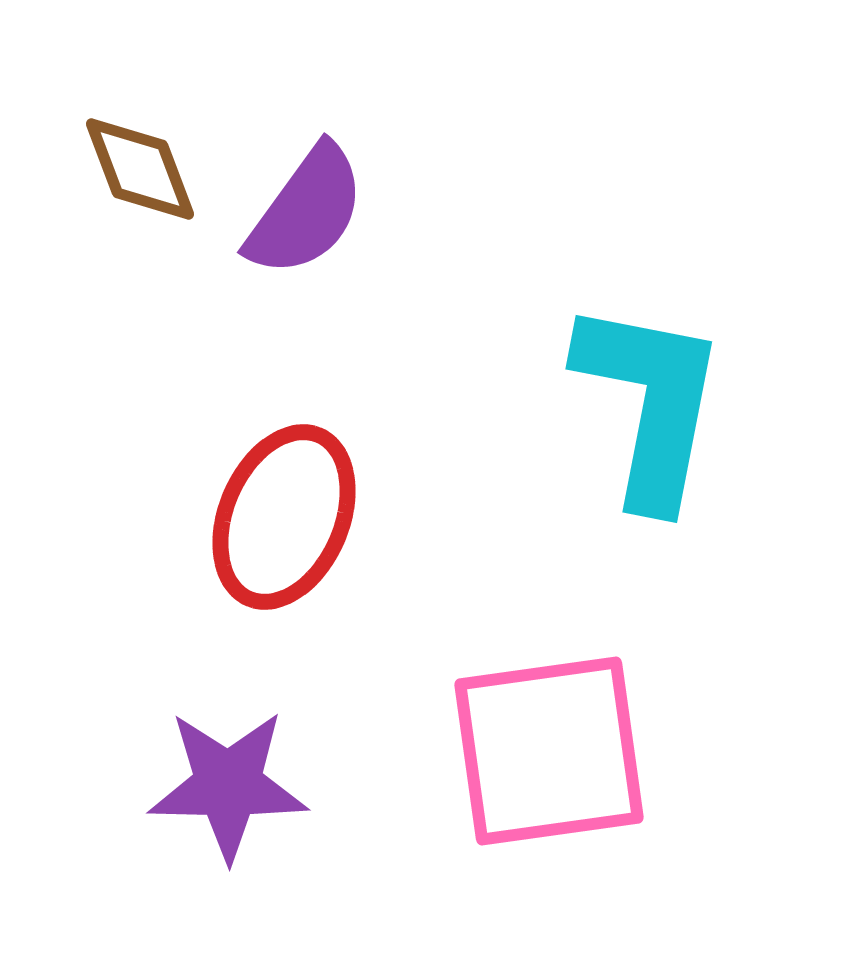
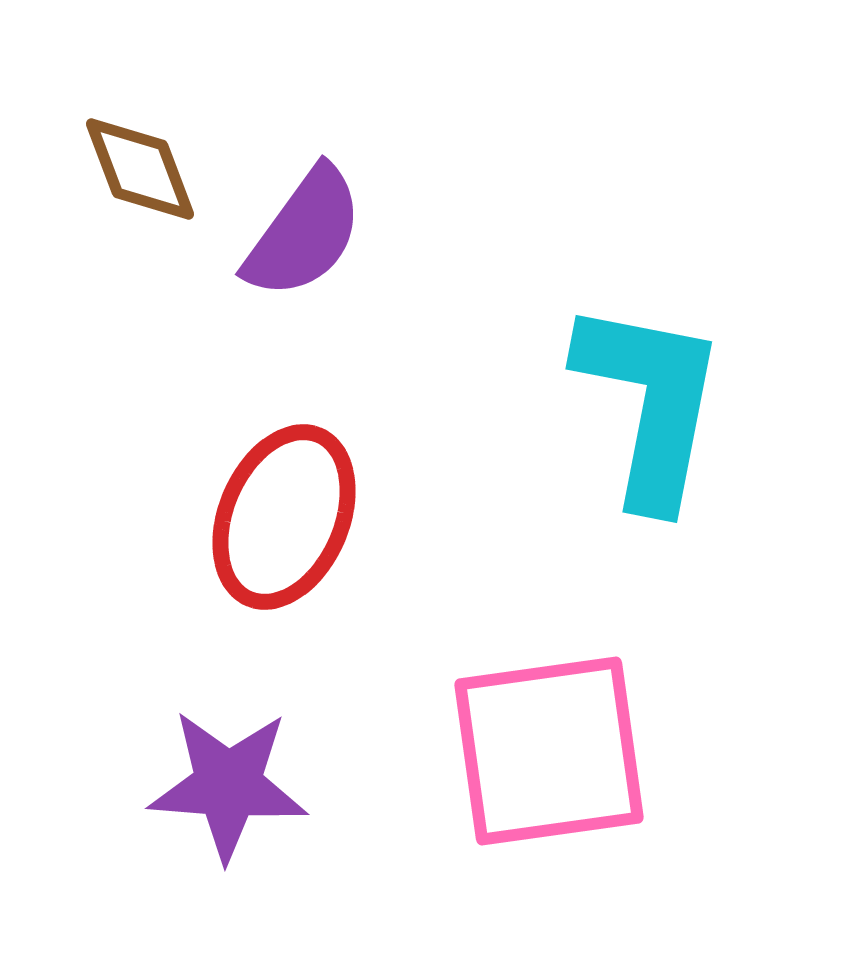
purple semicircle: moved 2 px left, 22 px down
purple star: rotated 3 degrees clockwise
